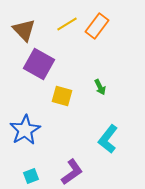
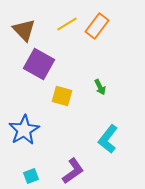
blue star: moved 1 px left
purple L-shape: moved 1 px right, 1 px up
